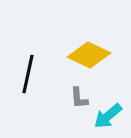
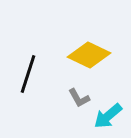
black line: rotated 6 degrees clockwise
gray L-shape: rotated 25 degrees counterclockwise
